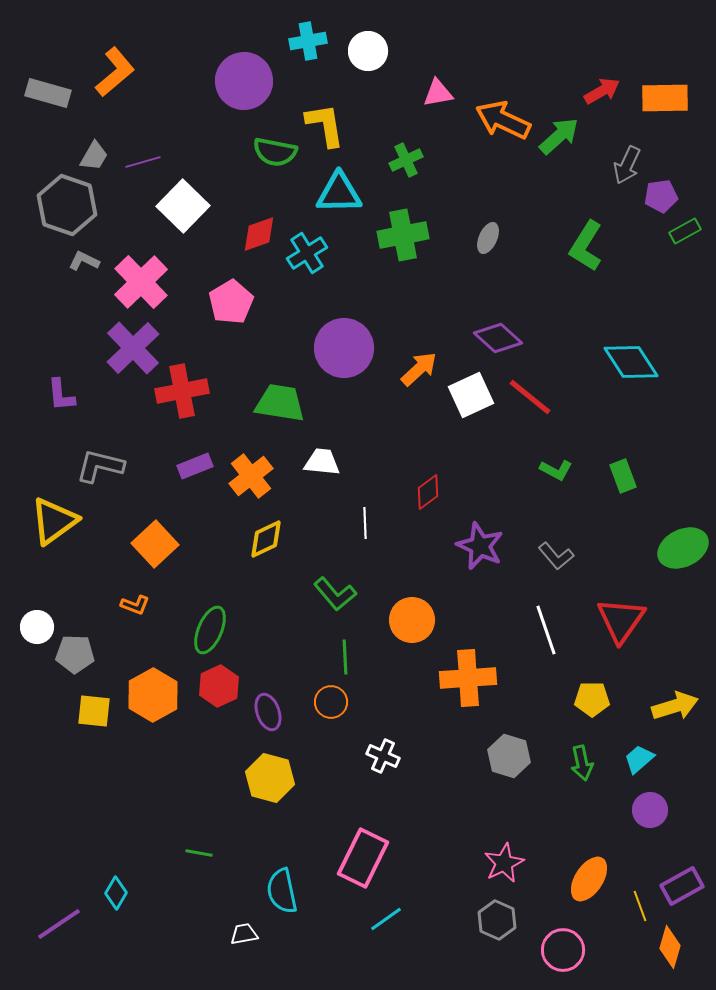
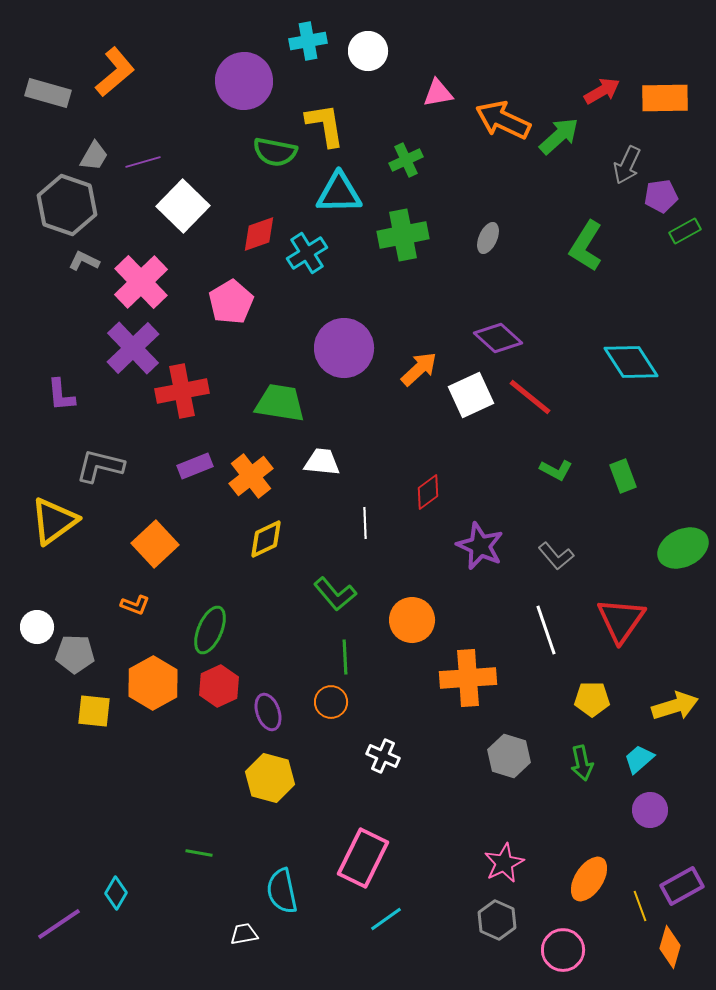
orange hexagon at (153, 695): moved 12 px up
